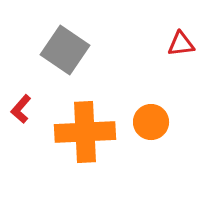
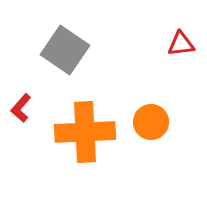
red L-shape: moved 1 px up
